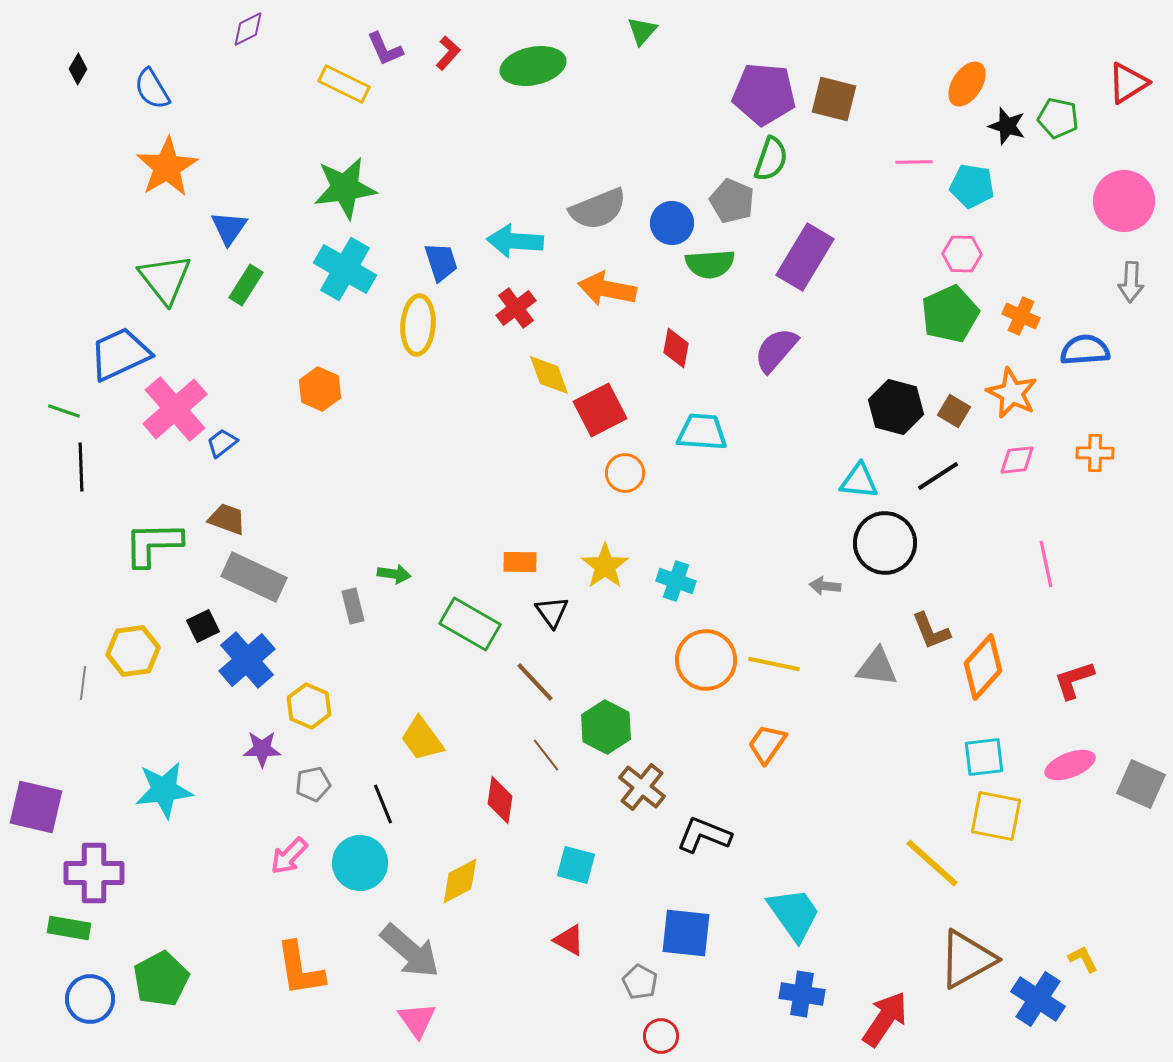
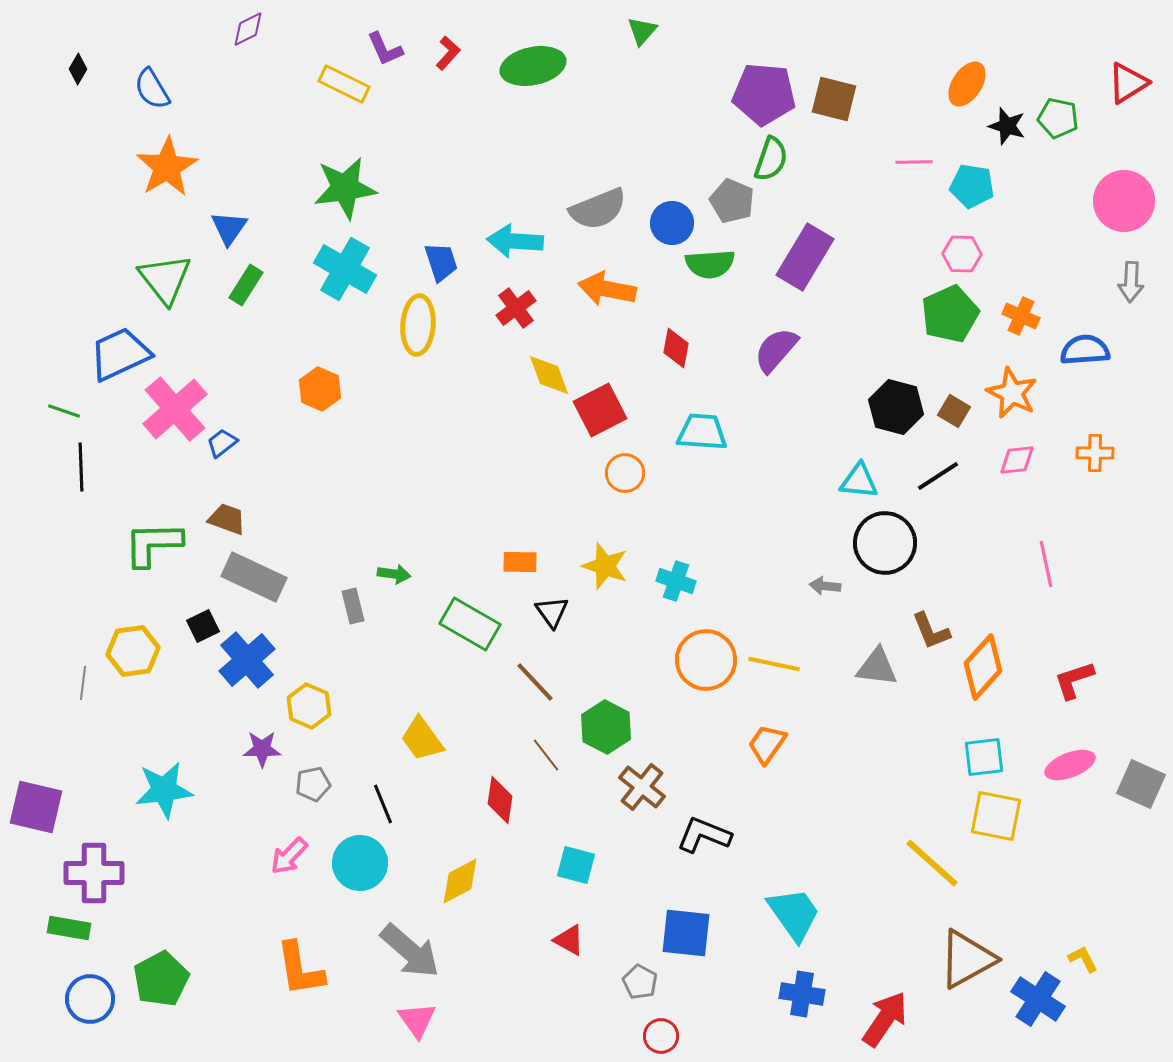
yellow star at (605, 566): rotated 18 degrees counterclockwise
